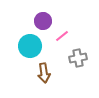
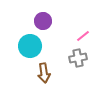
pink line: moved 21 px right
